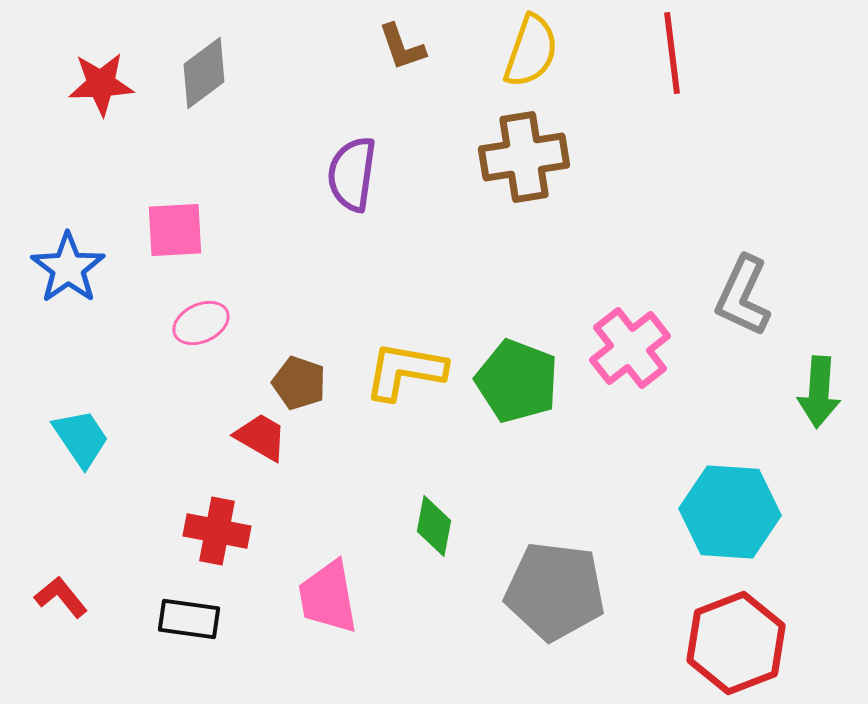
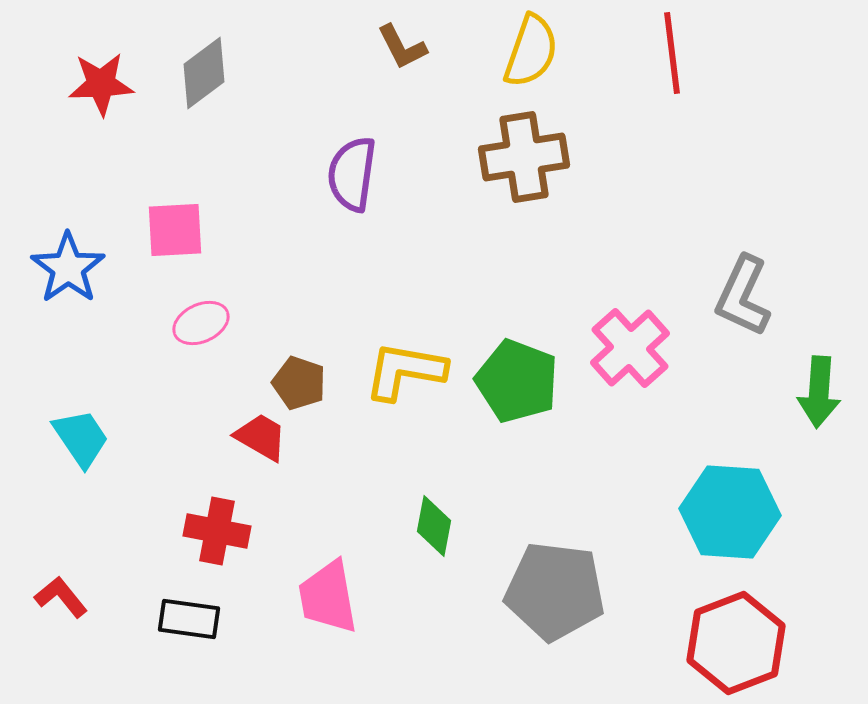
brown L-shape: rotated 8 degrees counterclockwise
pink cross: rotated 4 degrees counterclockwise
